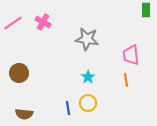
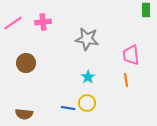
pink cross: rotated 35 degrees counterclockwise
brown circle: moved 7 px right, 10 px up
yellow circle: moved 1 px left
blue line: rotated 72 degrees counterclockwise
